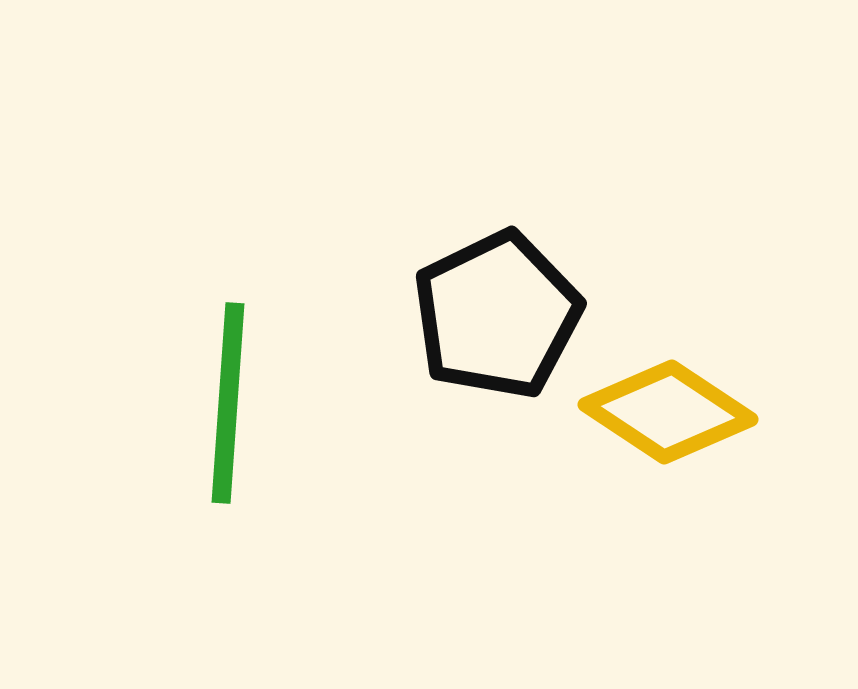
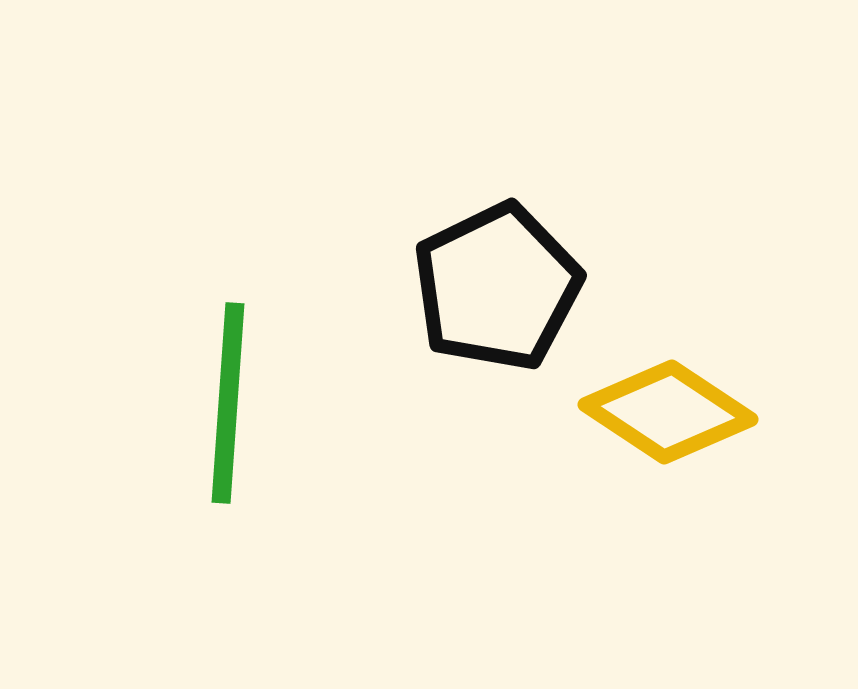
black pentagon: moved 28 px up
